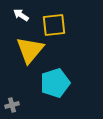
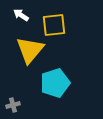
gray cross: moved 1 px right
